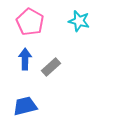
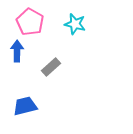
cyan star: moved 4 px left, 3 px down
blue arrow: moved 8 px left, 8 px up
